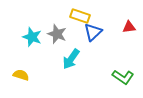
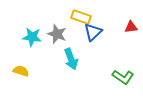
yellow rectangle: moved 1 px right, 1 px down
red triangle: moved 2 px right
cyan star: rotated 12 degrees counterclockwise
cyan arrow: rotated 55 degrees counterclockwise
yellow semicircle: moved 4 px up
